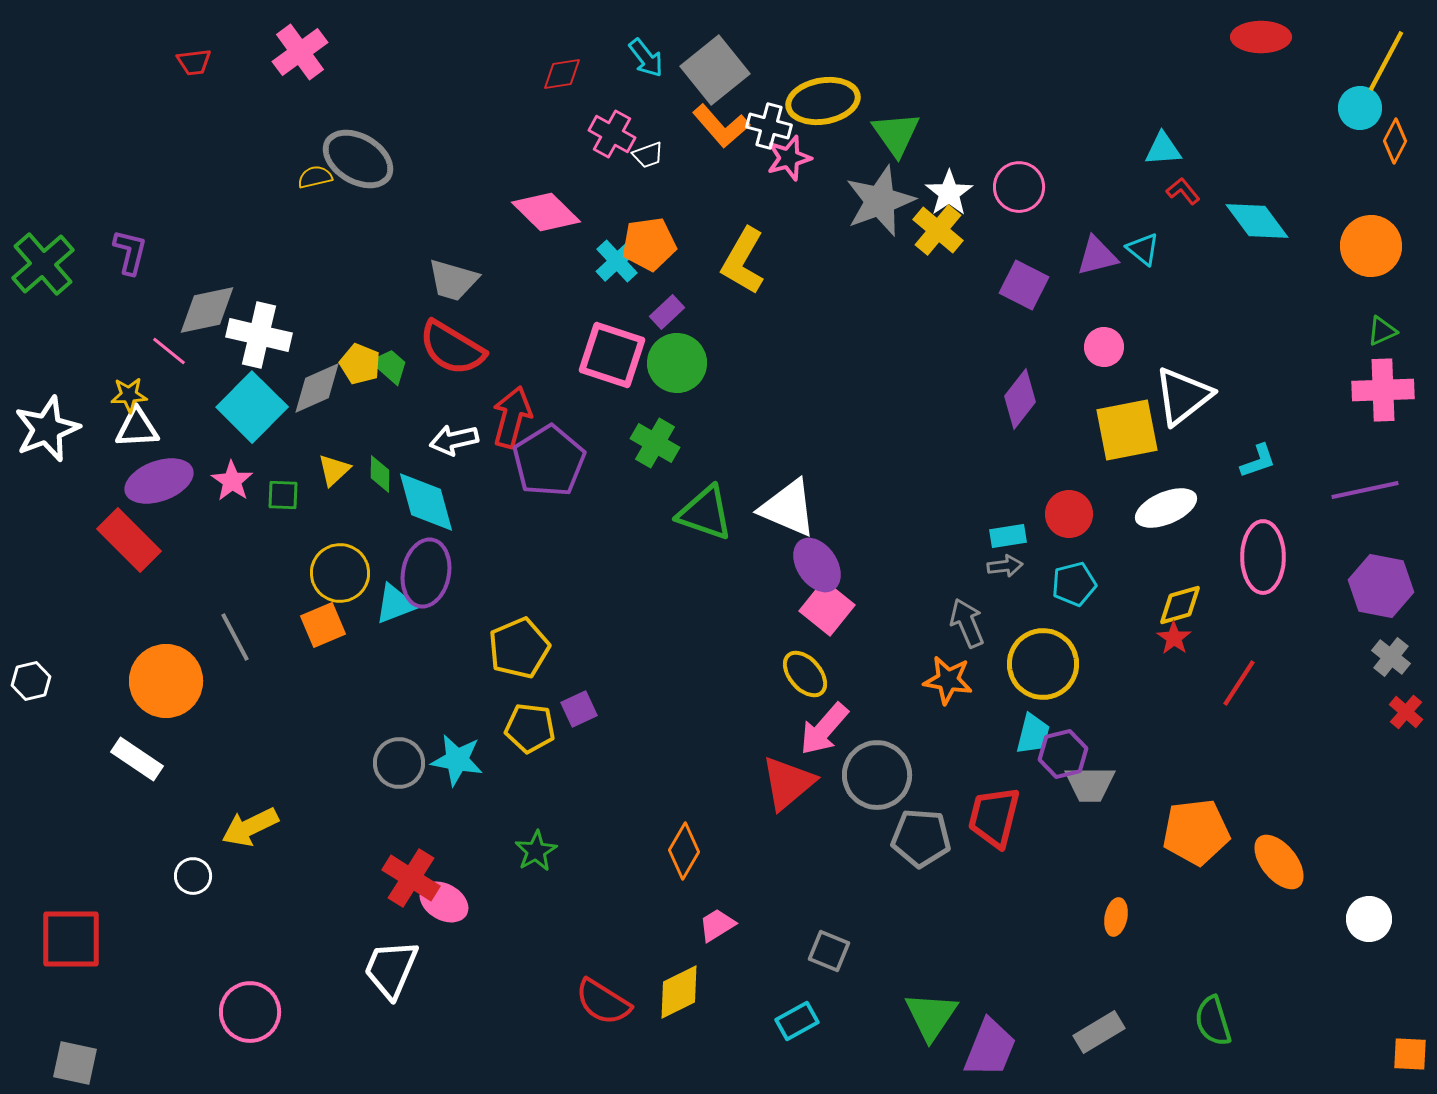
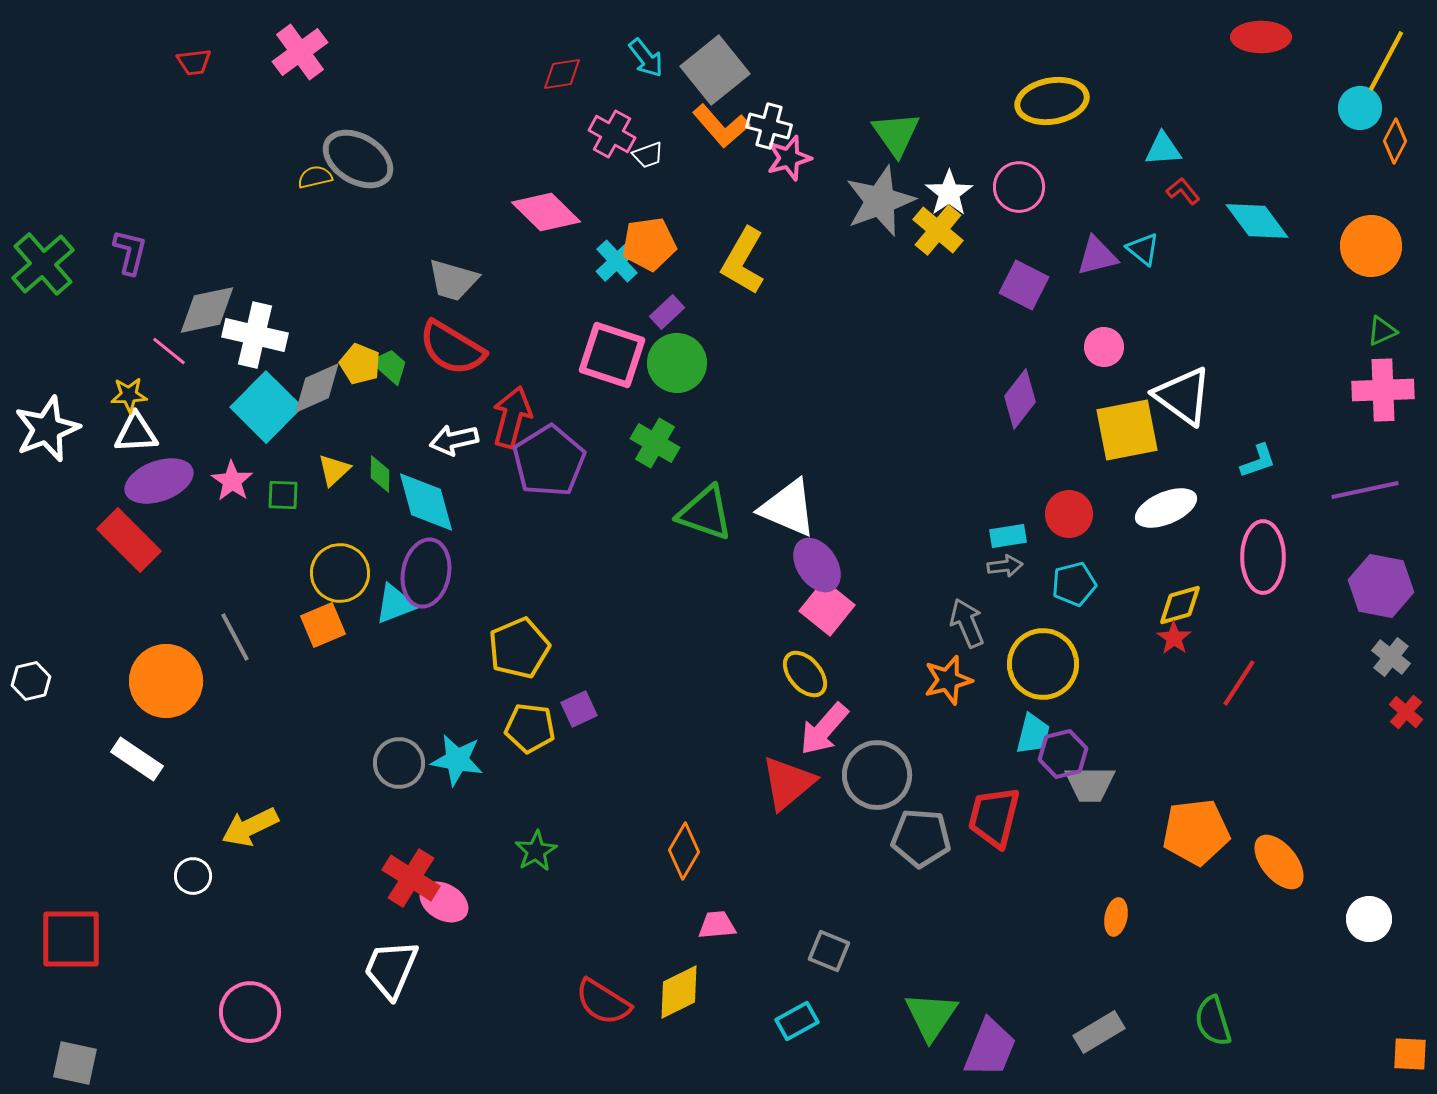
yellow ellipse at (823, 101): moved 229 px right
white cross at (259, 335): moved 4 px left
white triangle at (1183, 396): rotated 46 degrees counterclockwise
cyan square at (252, 407): moved 14 px right
white triangle at (137, 428): moved 1 px left, 5 px down
orange star at (948, 680): rotated 24 degrees counterclockwise
pink trapezoid at (717, 925): rotated 27 degrees clockwise
